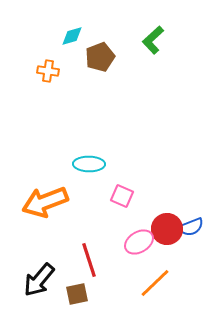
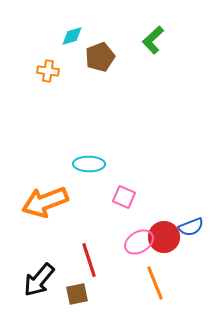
pink square: moved 2 px right, 1 px down
red circle: moved 3 px left, 8 px down
orange line: rotated 68 degrees counterclockwise
